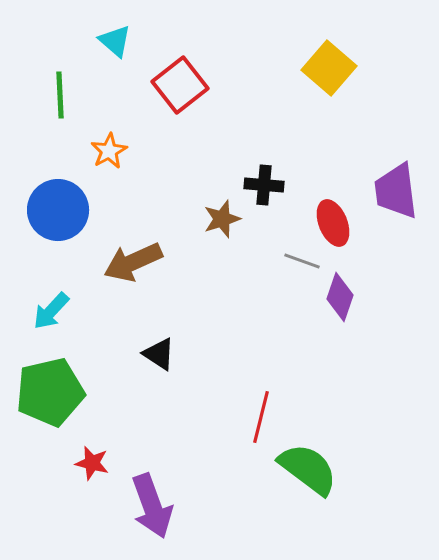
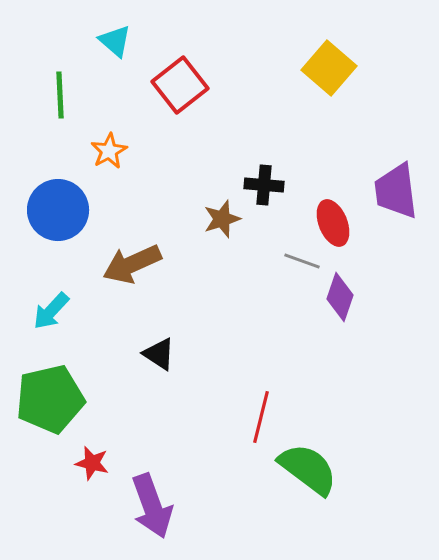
brown arrow: moved 1 px left, 2 px down
green pentagon: moved 7 px down
